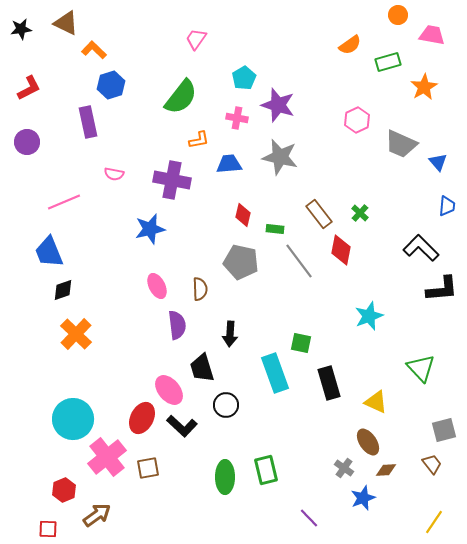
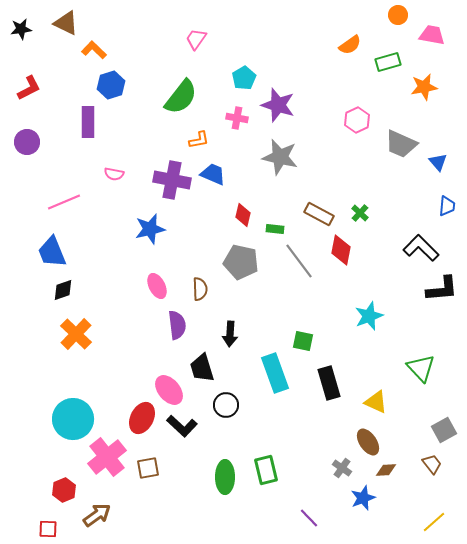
orange star at (424, 87): rotated 20 degrees clockwise
purple rectangle at (88, 122): rotated 12 degrees clockwise
blue trapezoid at (229, 164): moved 16 px left, 10 px down; rotated 28 degrees clockwise
brown rectangle at (319, 214): rotated 24 degrees counterclockwise
blue trapezoid at (49, 252): moved 3 px right
green square at (301, 343): moved 2 px right, 2 px up
gray square at (444, 430): rotated 15 degrees counterclockwise
gray cross at (344, 468): moved 2 px left
yellow line at (434, 522): rotated 15 degrees clockwise
